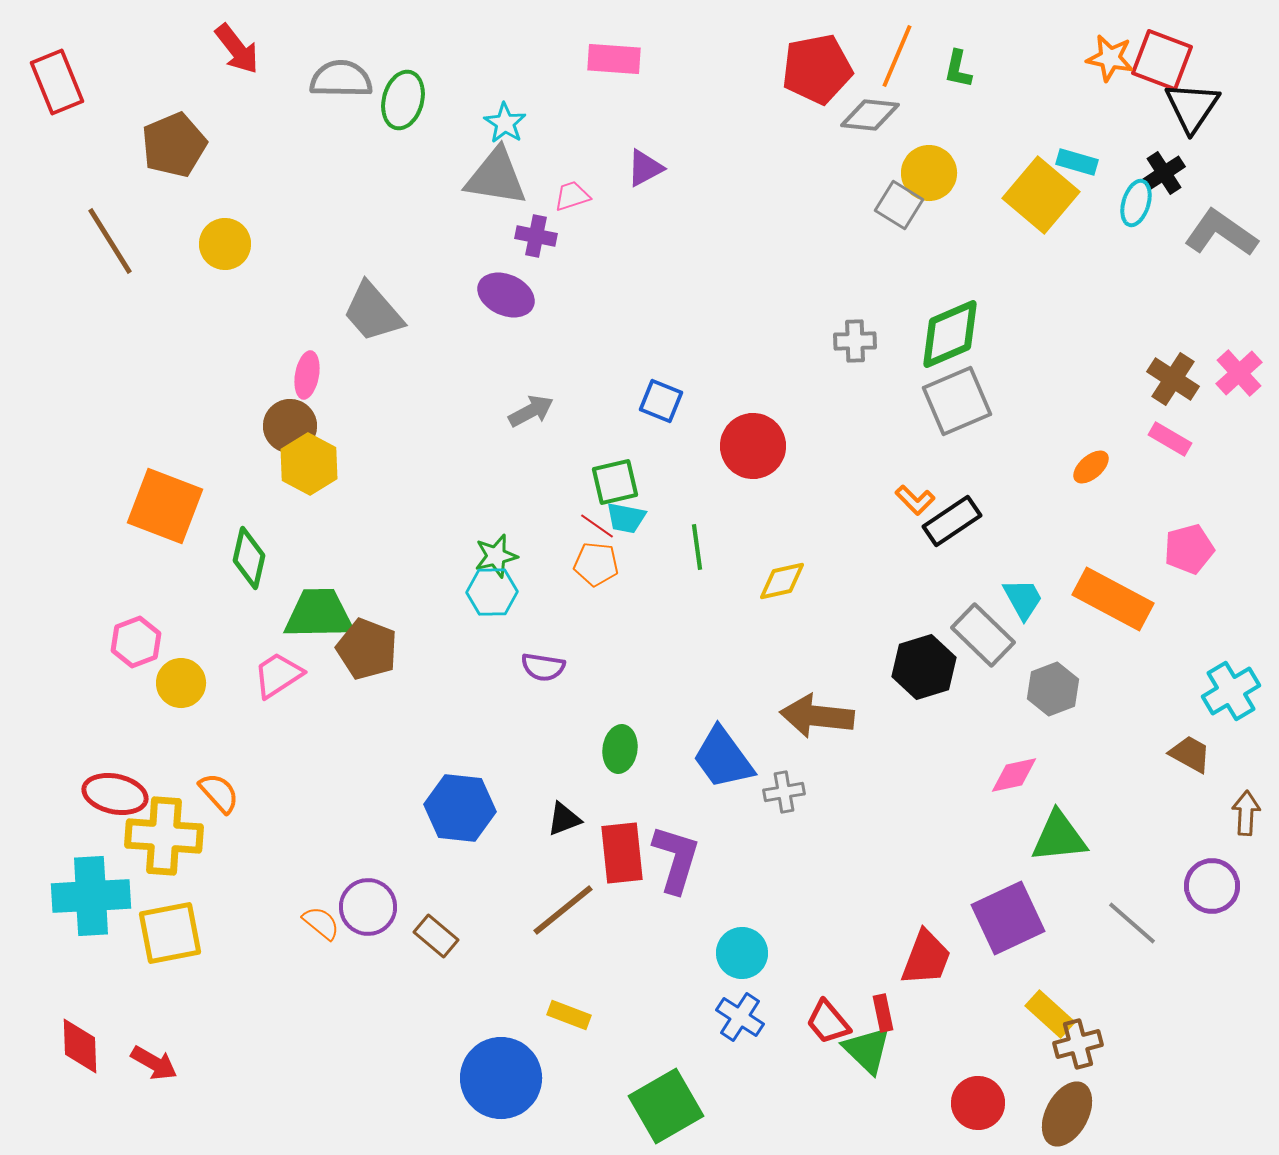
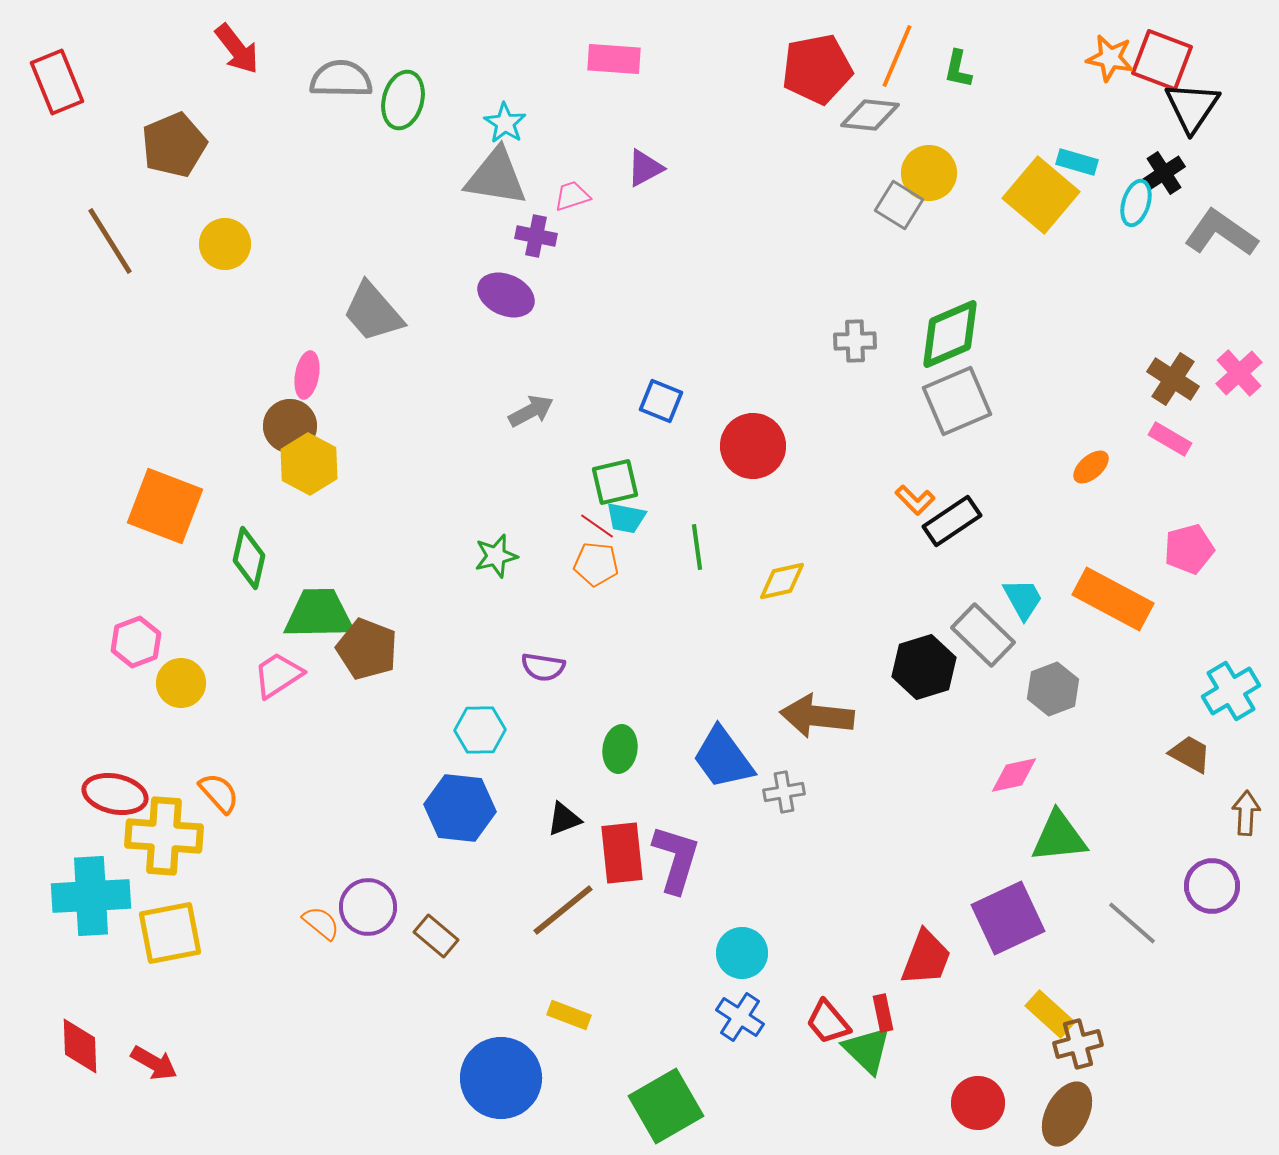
cyan hexagon at (492, 592): moved 12 px left, 138 px down
